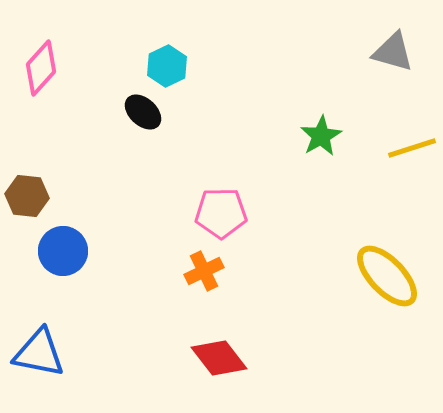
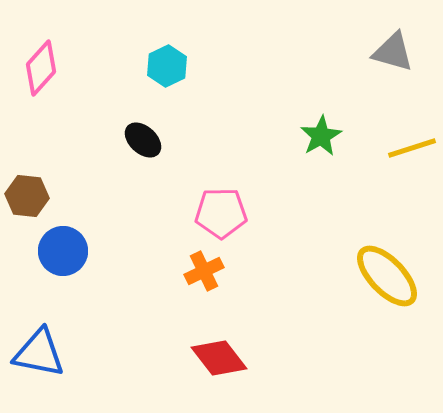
black ellipse: moved 28 px down
